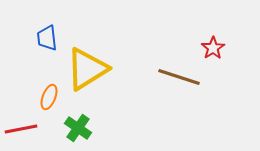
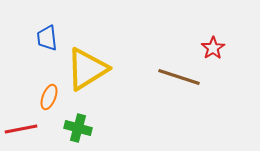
green cross: rotated 20 degrees counterclockwise
